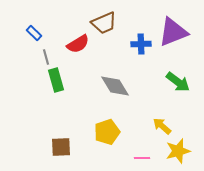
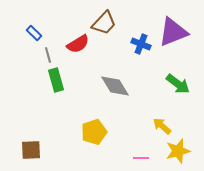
brown trapezoid: rotated 24 degrees counterclockwise
blue cross: rotated 24 degrees clockwise
gray line: moved 2 px right, 2 px up
green arrow: moved 2 px down
yellow pentagon: moved 13 px left
brown square: moved 30 px left, 3 px down
pink line: moved 1 px left
